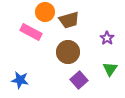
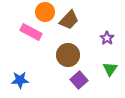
brown trapezoid: rotated 30 degrees counterclockwise
brown circle: moved 3 px down
blue star: rotated 12 degrees counterclockwise
